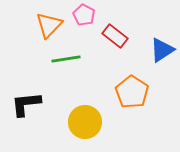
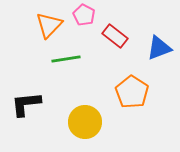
blue triangle: moved 3 px left, 2 px up; rotated 12 degrees clockwise
